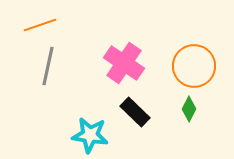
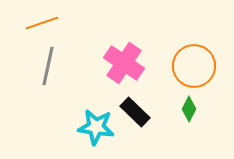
orange line: moved 2 px right, 2 px up
cyan star: moved 6 px right, 8 px up
